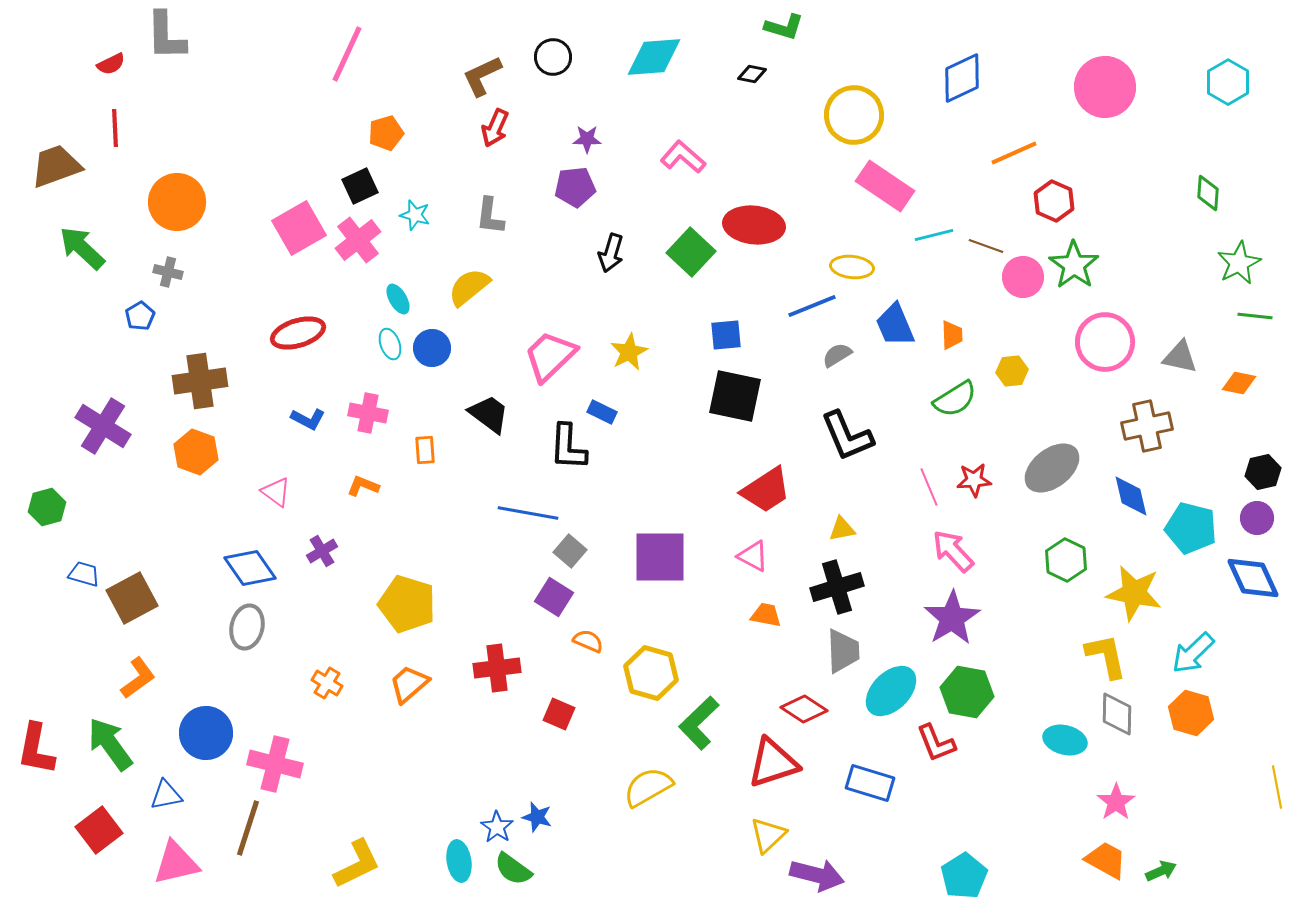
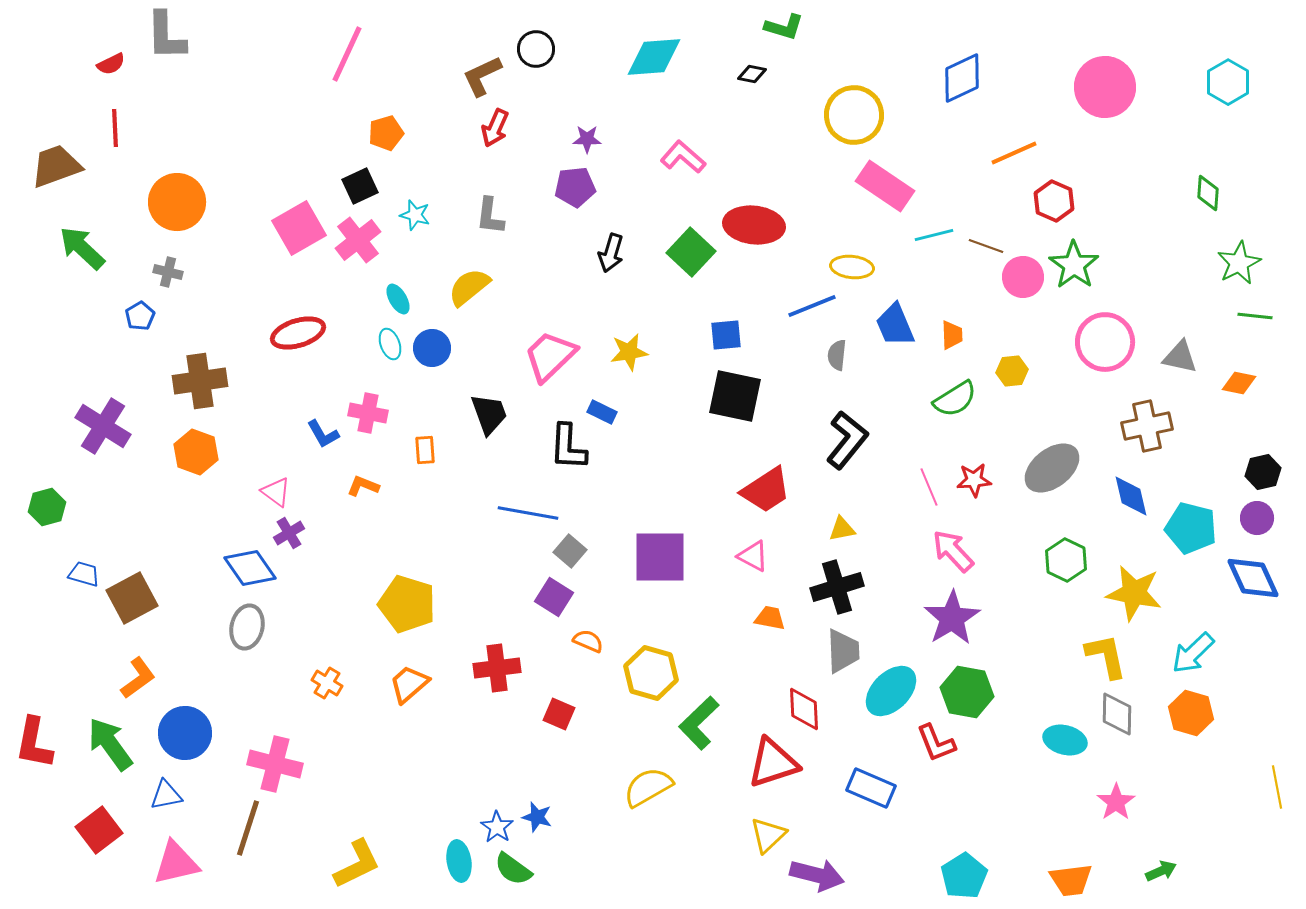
black circle at (553, 57): moved 17 px left, 8 px up
yellow star at (629, 352): rotated 18 degrees clockwise
gray semicircle at (837, 355): rotated 52 degrees counterclockwise
black trapezoid at (489, 414): rotated 33 degrees clockwise
blue L-shape at (308, 419): moved 15 px right, 15 px down; rotated 32 degrees clockwise
black L-shape at (847, 436): moved 4 px down; rotated 118 degrees counterclockwise
purple cross at (322, 551): moved 33 px left, 18 px up
orange trapezoid at (766, 615): moved 4 px right, 3 px down
red diamond at (804, 709): rotated 54 degrees clockwise
blue circle at (206, 733): moved 21 px left
red L-shape at (36, 749): moved 2 px left, 6 px up
blue rectangle at (870, 783): moved 1 px right, 5 px down; rotated 6 degrees clockwise
orange trapezoid at (1106, 860): moved 35 px left, 20 px down; rotated 144 degrees clockwise
